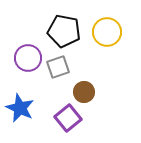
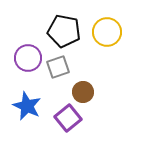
brown circle: moved 1 px left
blue star: moved 7 px right, 2 px up
